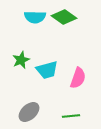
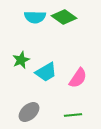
cyan trapezoid: moved 1 px left, 2 px down; rotated 15 degrees counterclockwise
pink semicircle: rotated 15 degrees clockwise
green line: moved 2 px right, 1 px up
